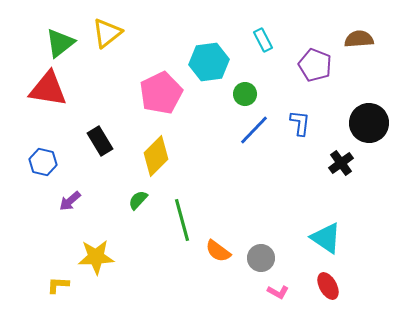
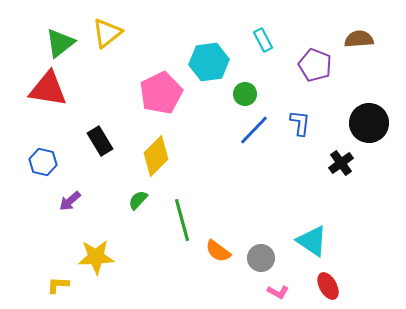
cyan triangle: moved 14 px left, 3 px down
